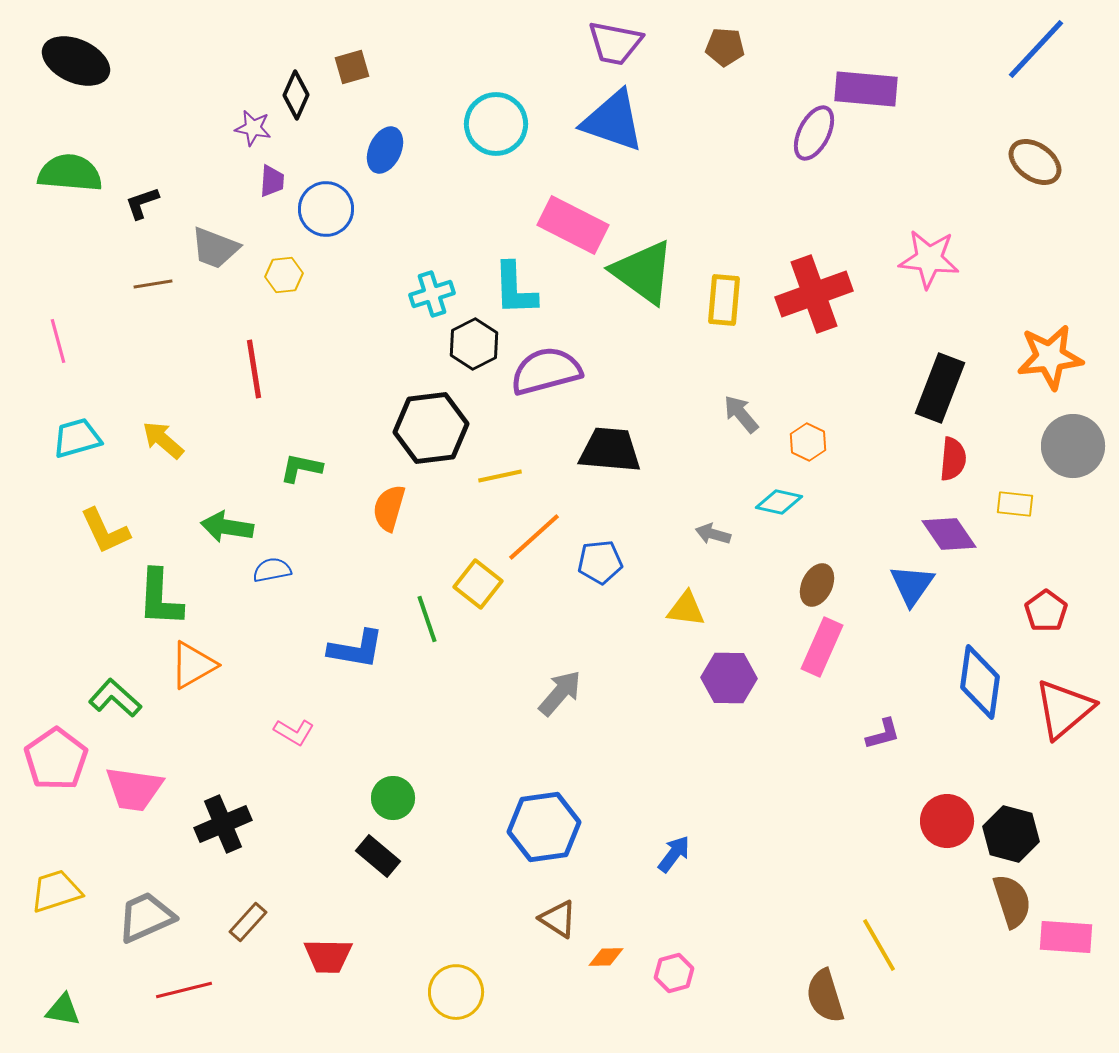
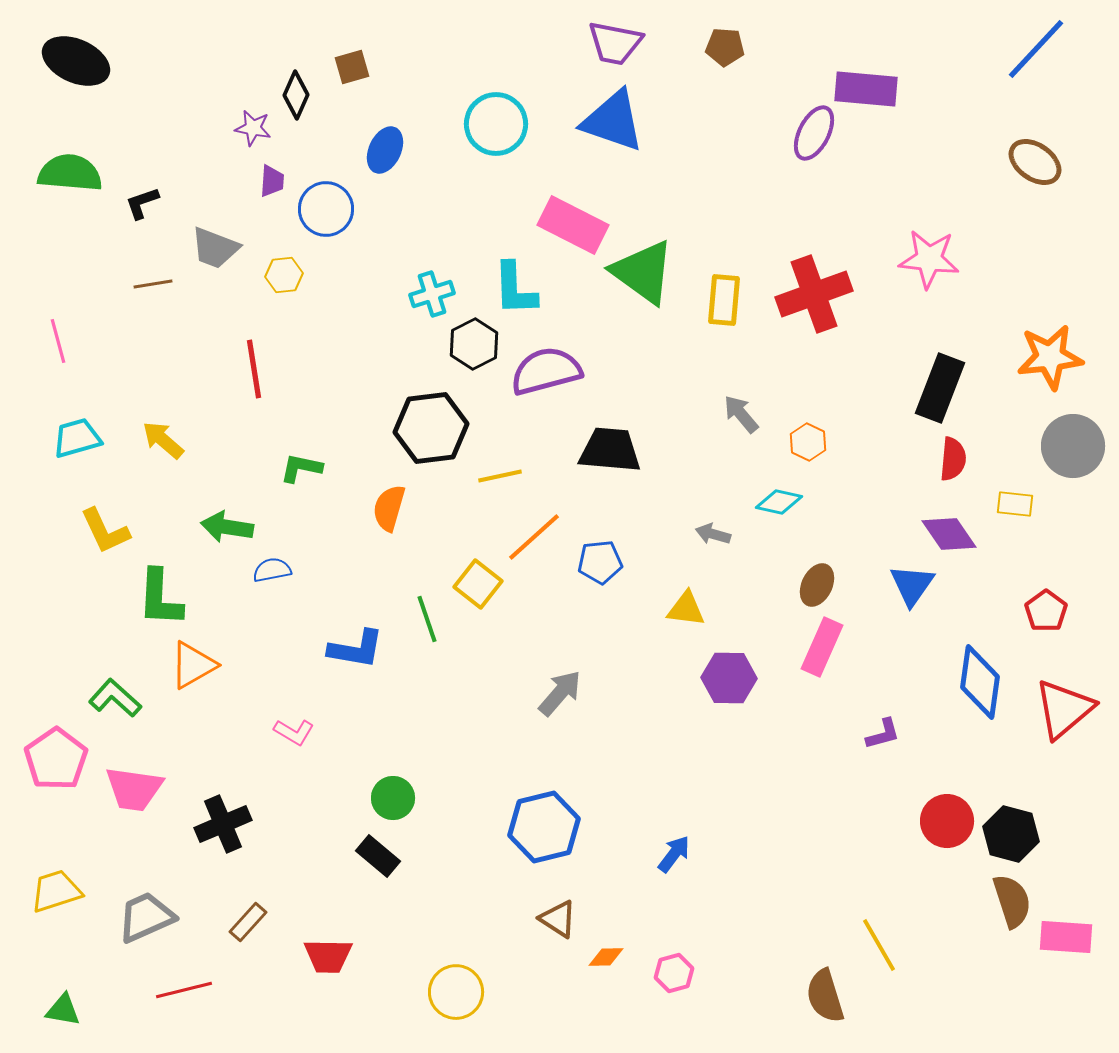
blue hexagon at (544, 827): rotated 6 degrees counterclockwise
